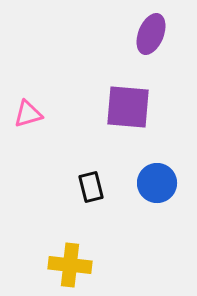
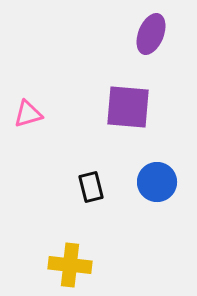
blue circle: moved 1 px up
